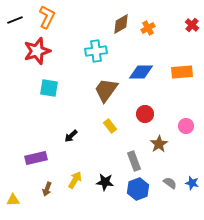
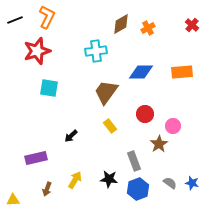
brown trapezoid: moved 2 px down
pink circle: moved 13 px left
black star: moved 4 px right, 3 px up
